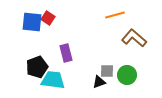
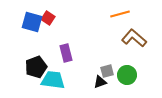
orange line: moved 5 px right, 1 px up
blue square: rotated 10 degrees clockwise
black pentagon: moved 1 px left
gray square: rotated 16 degrees counterclockwise
black triangle: moved 1 px right
